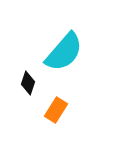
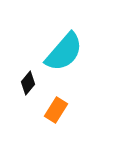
black diamond: rotated 20 degrees clockwise
